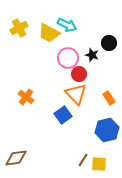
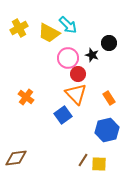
cyan arrow: moved 1 px right; rotated 18 degrees clockwise
red circle: moved 1 px left
